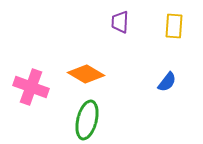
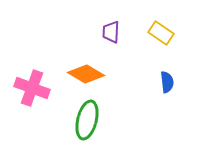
purple trapezoid: moved 9 px left, 10 px down
yellow rectangle: moved 13 px left, 7 px down; rotated 60 degrees counterclockwise
blue semicircle: rotated 45 degrees counterclockwise
pink cross: moved 1 px right, 1 px down
